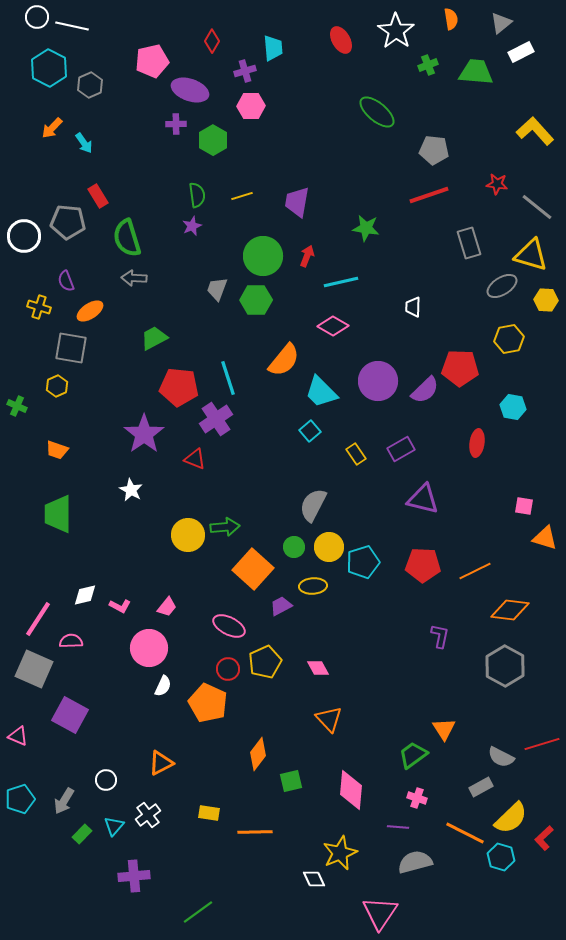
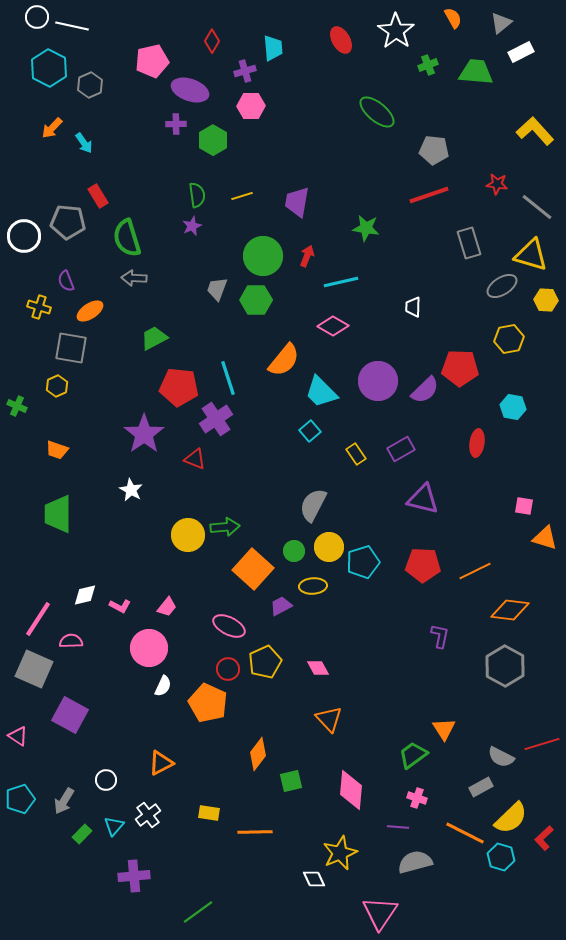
orange semicircle at (451, 19): moved 2 px right, 1 px up; rotated 20 degrees counterclockwise
green circle at (294, 547): moved 4 px down
pink triangle at (18, 736): rotated 10 degrees clockwise
